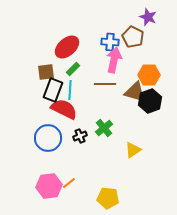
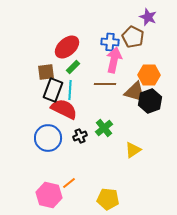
green rectangle: moved 2 px up
pink hexagon: moved 9 px down; rotated 20 degrees clockwise
yellow pentagon: moved 1 px down
